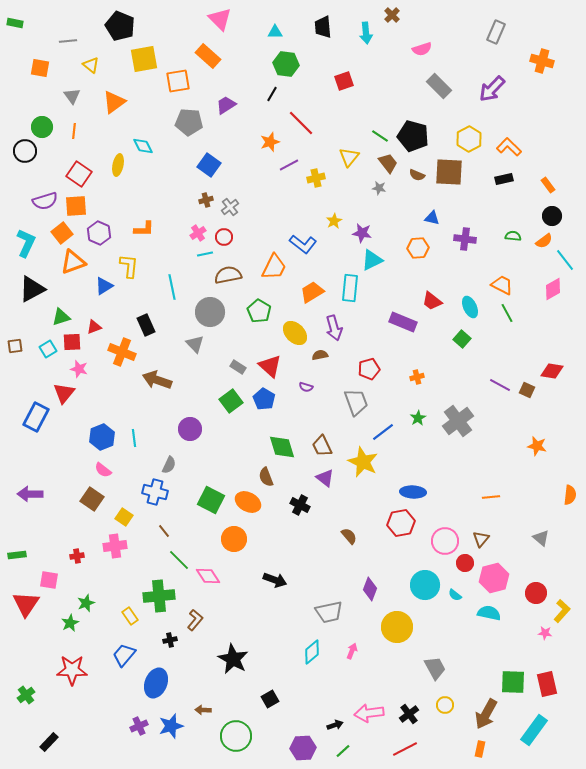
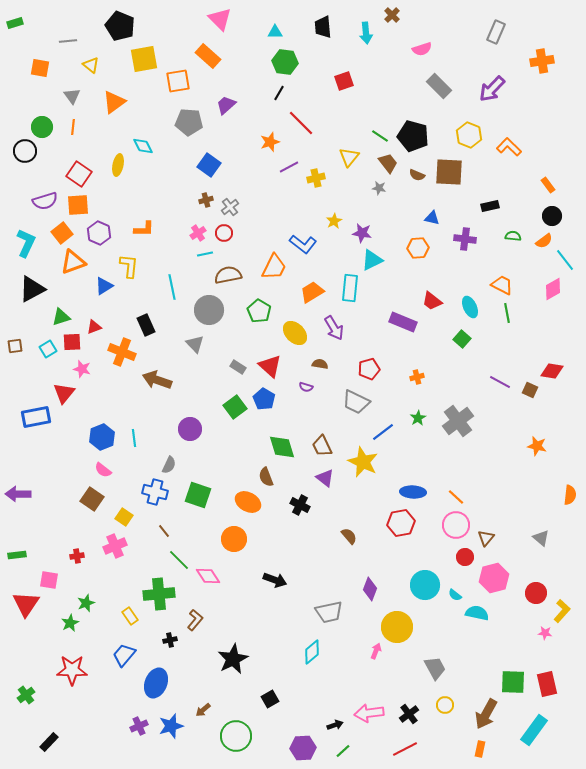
green rectangle at (15, 23): rotated 28 degrees counterclockwise
orange cross at (542, 61): rotated 25 degrees counterclockwise
green hexagon at (286, 64): moved 1 px left, 2 px up
black line at (272, 94): moved 7 px right, 1 px up
purple trapezoid at (226, 105): rotated 10 degrees counterclockwise
orange line at (74, 131): moved 1 px left, 4 px up
yellow hexagon at (469, 139): moved 4 px up; rotated 10 degrees counterclockwise
purple line at (289, 165): moved 2 px down
black rectangle at (504, 179): moved 14 px left, 27 px down
orange square at (76, 206): moved 2 px right, 1 px up
red circle at (224, 237): moved 4 px up
gray circle at (210, 312): moved 1 px left, 2 px up
green line at (507, 313): rotated 18 degrees clockwise
purple arrow at (334, 328): rotated 15 degrees counterclockwise
brown semicircle at (320, 355): moved 9 px down; rotated 21 degrees clockwise
pink star at (79, 369): moved 3 px right
purple line at (500, 385): moved 3 px up
brown square at (527, 390): moved 3 px right
green square at (231, 401): moved 4 px right, 6 px down
gray trapezoid at (356, 402): rotated 136 degrees clockwise
blue rectangle at (36, 417): rotated 52 degrees clockwise
purple arrow at (30, 494): moved 12 px left
orange line at (491, 497): moved 35 px left; rotated 48 degrees clockwise
green square at (211, 500): moved 13 px left, 5 px up; rotated 8 degrees counterclockwise
brown triangle at (481, 539): moved 5 px right, 1 px up
pink circle at (445, 541): moved 11 px right, 16 px up
pink cross at (115, 546): rotated 15 degrees counterclockwise
red circle at (465, 563): moved 6 px up
green cross at (159, 596): moved 2 px up
cyan semicircle at (489, 613): moved 12 px left
pink arrow at (352, 651): moved 24 px right
black star at (233, 659): rotated 16 degrees clockwise
brown arrow at (203, 710): rotated 42 degrees counterclockwise
